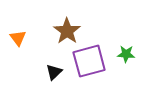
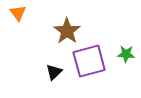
orange triangle: moved 25 px up
